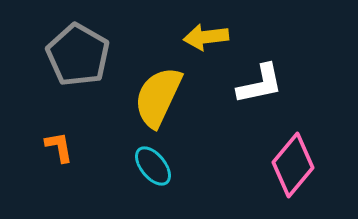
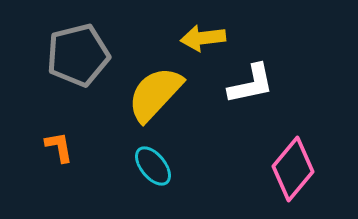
yellow arrow: moved 3 px left, 1 px down
gray pentagon: rotated 28 degrees clockwise
white L-shape: moved 9 px left
yellow semicircle: moved 3 px left, 3 px up; rotated 18 degrees clockwise
pink diamond: moved 4 px down
